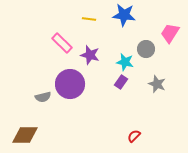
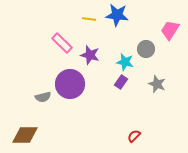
blue star: moved 7 px left
pink trapezoid: moved 3 px up
